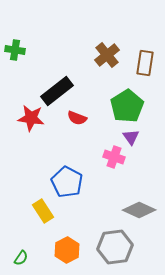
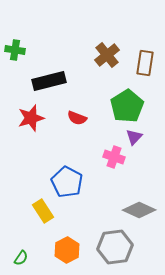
black rectangle: moved 8 px left, 10 px up; rotated 24 degrees clockwise
red star: rotated 24 degrees counterclockwise
purple triangle: moved 3 px right; rotated 18 degrees clockwise
